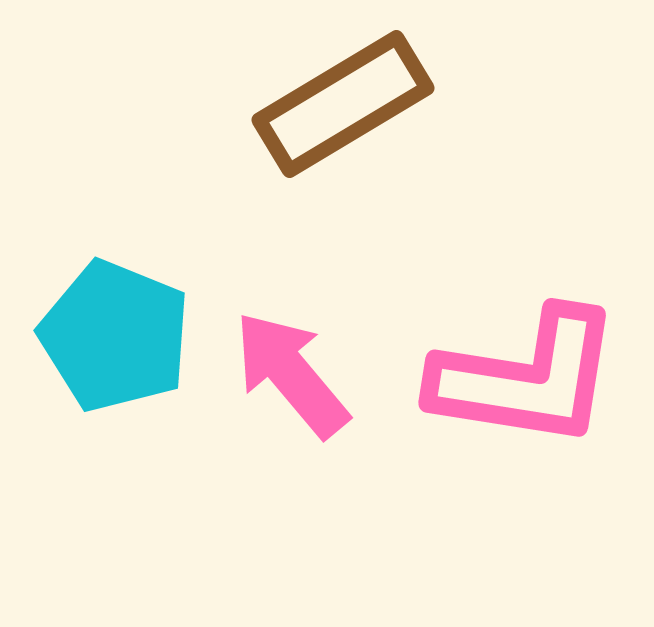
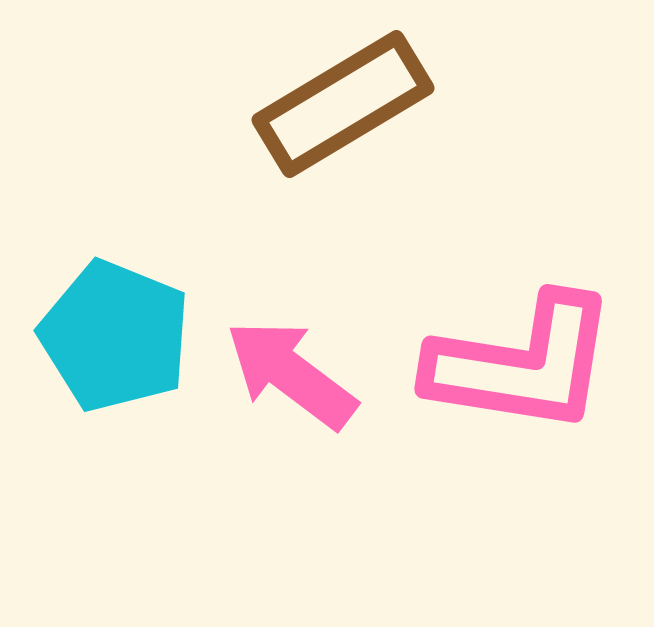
pink arrow: rotated 13 degrees counterclockwise
pink L-shape: moved 4 px left, 14 px up
